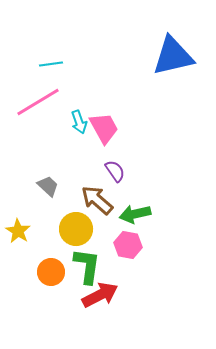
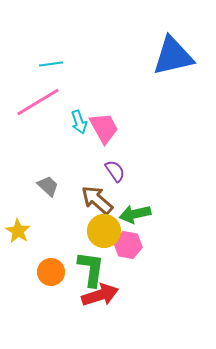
yellow circle: moved 28 px right, 2 px down
green L-shape: moved 4 px right, 3 px down
red arrow: rotated 9 degrees clockwise
